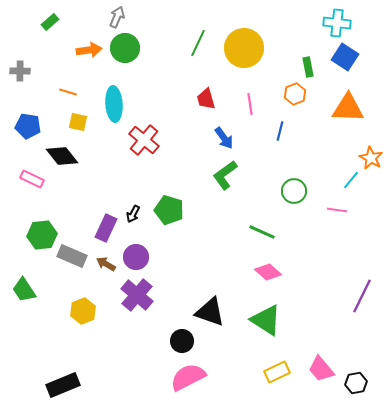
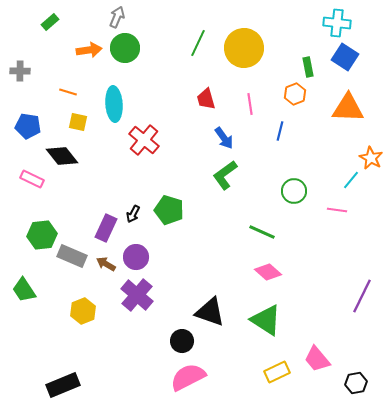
pink trapezoid at (321, 369): moved 4 px left, 10 px up
